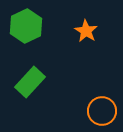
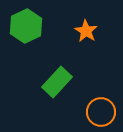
green rectangle: moved 27 px right
orange circle: moved 1 px left, 1 px down
